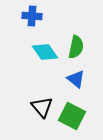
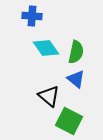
green semicircle: moved 5 px down
cyan diamond: moved 1 px right, 4 px up
black triangle: moved 7 px right, 11 px up; rotated 10 degrees counterclockwise
green square: moved 3 px left, 5 px down
